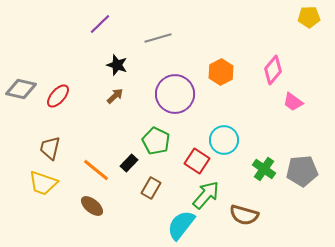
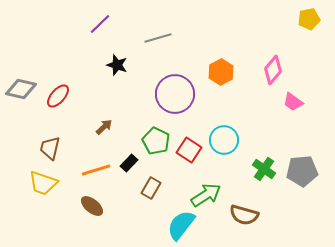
yellow pentagon: moved 2 px down; rotated 10 degrees counterclockwise
brown arrow: moved 11 px left, 31 px down
red square: moved 8 px left, 11 px up
orange line: rotated 56 degrees counterclockwise
green arrow: rotated 16 degrees clockwise
